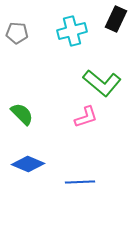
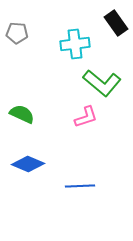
black rectangle: moved 4 px down; rotated 60 degrees counterclockwise
cyan cross: moved 3 px right, 13 px down; rotated 8 degrees clockwise
green semicircle: rotated 20 degrees counterclockwise
blue line: moved 4 px down
